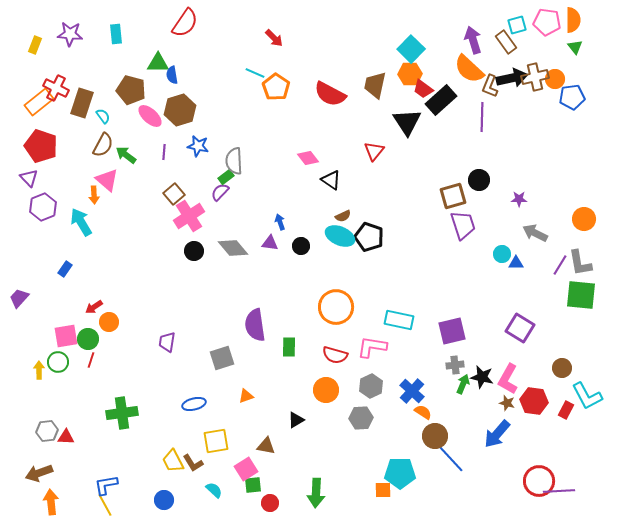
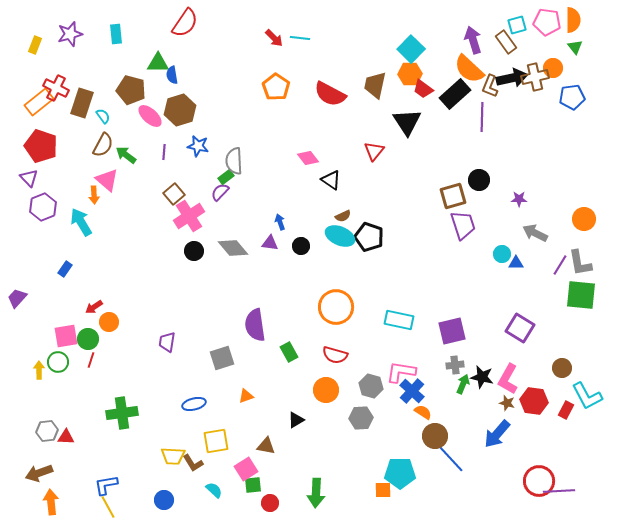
purple star at (70, 34): rotated 20 degrees counterclockwise
cyan line at (255, 73): moved 45 px right, 35 px up; rotated 18 degrees counterclockwise
orange circle at (555, 79): moved 2 px left, 11 px up
black rectangle at (441, 100): moved 14 px right, 6 px up
purple trapezoid at (19, 298): moved 2 px left
green rectangle at (289, 347): moved 5 px down; rotated 30 degrees counterclockwise
pink L-shape at (372, 347): moved 29 px right, 25 px down
gray hexagon at (371, 386): rotated 20 degrees counterclockwise
yellow trapezoid at (173, 461): moved 5 px up; rotated 60 degrees counterclockwise
yellow line at (105, 505): moved 3 px right, 2 px down
